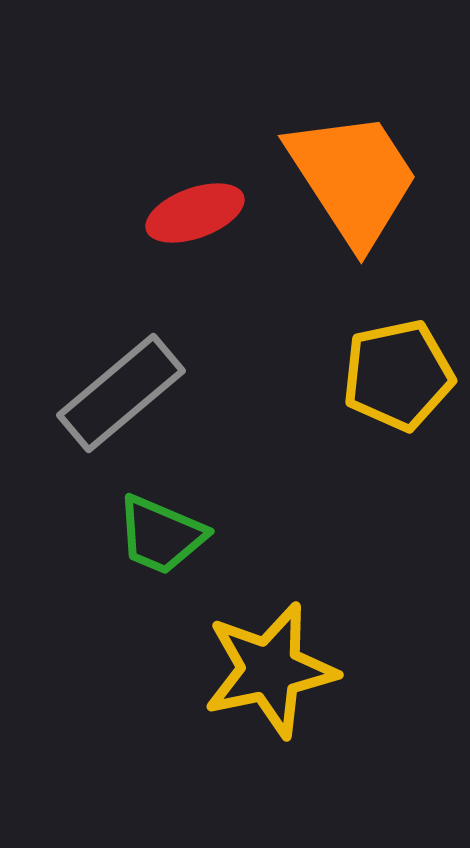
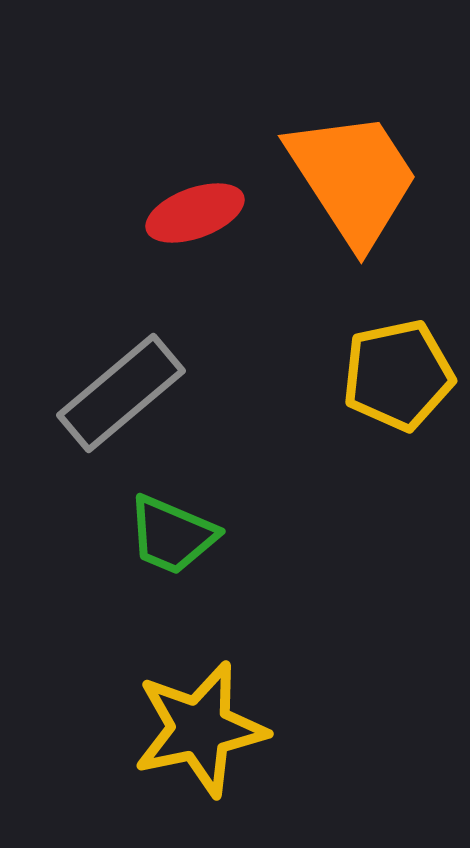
green trapezoid: moved 11 px right
yellow star: moved 70 px left, 59 px down
